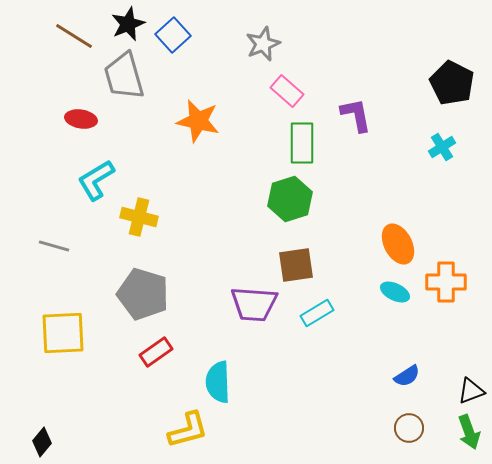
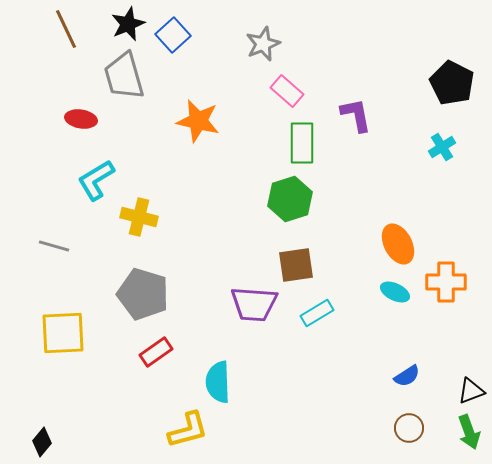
brown line: moved 8 px left, 7 px up; rotated 33 degrees clockwise
